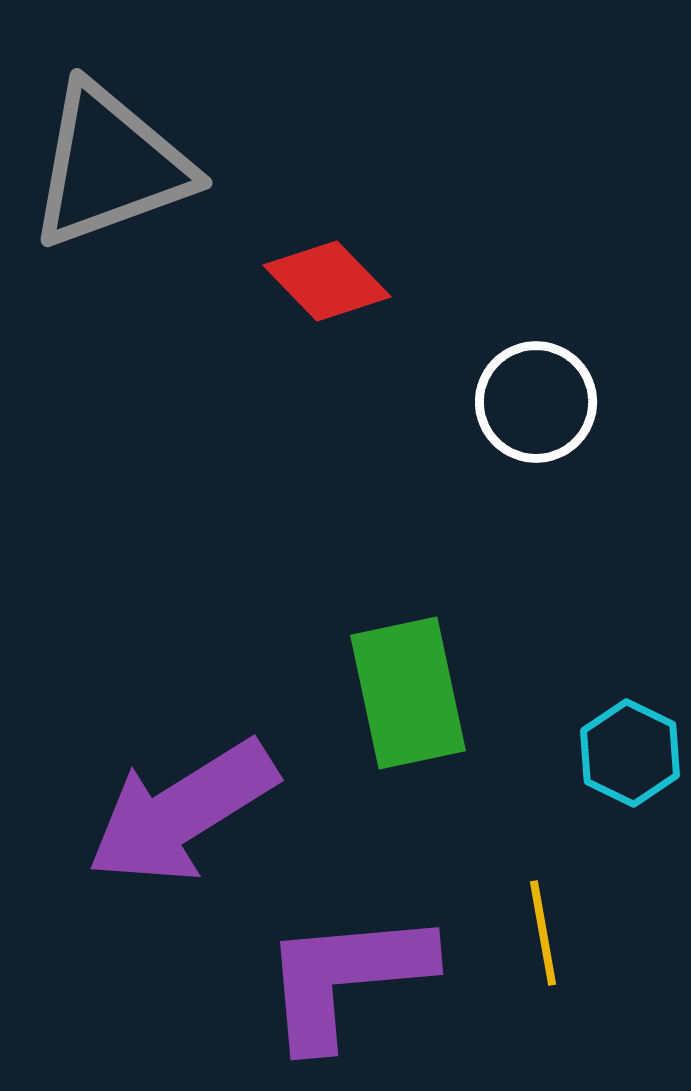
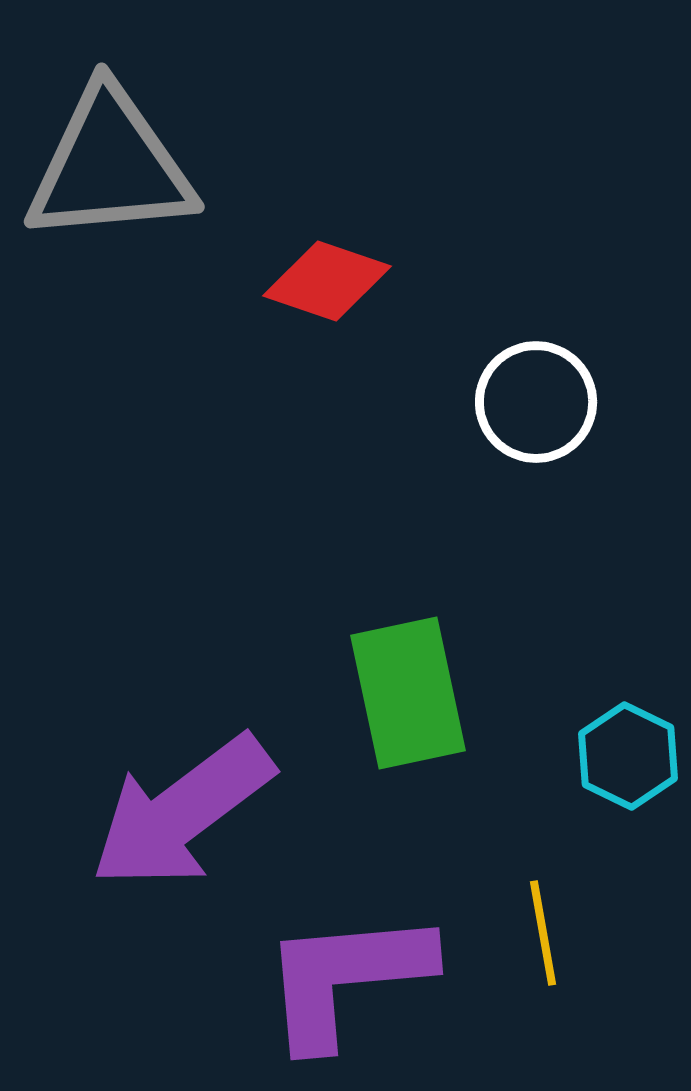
gray triangle: rotated 15 degrees clockwise
red diamond: rotated 27 degrees counterclockwise
cyan hexagon: moved 2 px left, 3 px down
purple arrow: rotated 5 degrees counterclockwise
